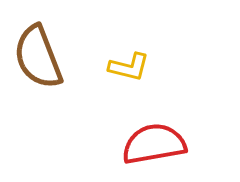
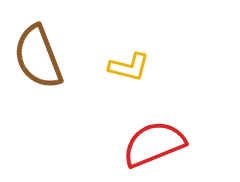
red semicircle: rotated 12 degrees counterclockwise
